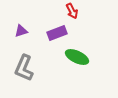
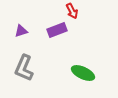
purple rectangle: moved 3 px up
green ellipse: moved 6 px right, 16 px down
